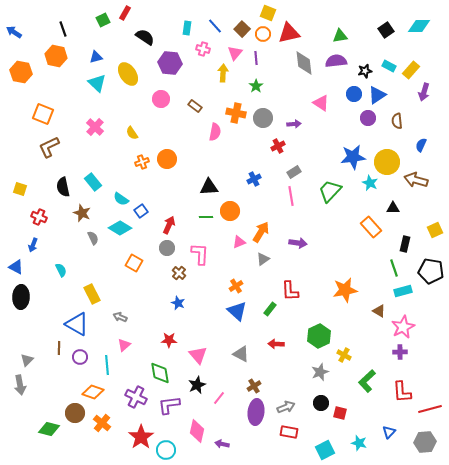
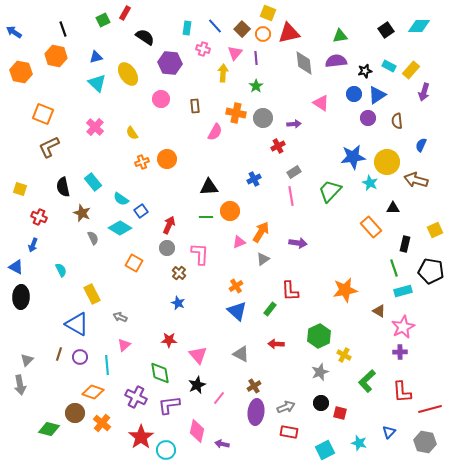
brown rectangle at (195, 106): rotated 48 degrees clockwise
pink semicircle at (215, 132): rotated 18 degrees clockwise
brown line at (59, 348): moved 6 px down; rotated 16 degrees clockwise
gray hexagon at (425, 442): rotated 15 degrees clockwise
